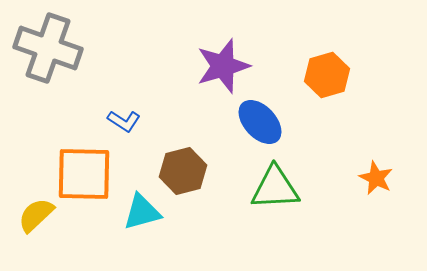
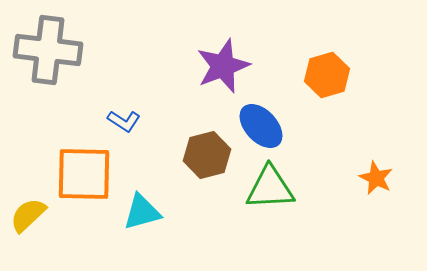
gray cross: moved 2 px down; rotated 12 degrees counterclockwise
purple star: rotated 4 degrees counterclockwise
blue ellipse: moved 1 px right, 4 px down
brown hexagon: moved 24 px right, 16 px up
green triangle: moved 5 px left
yellow semicircle: moved 8 px left
